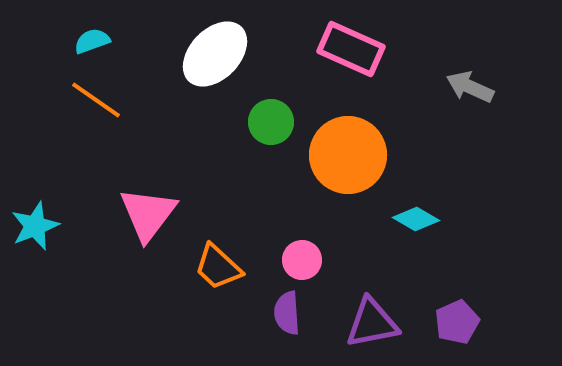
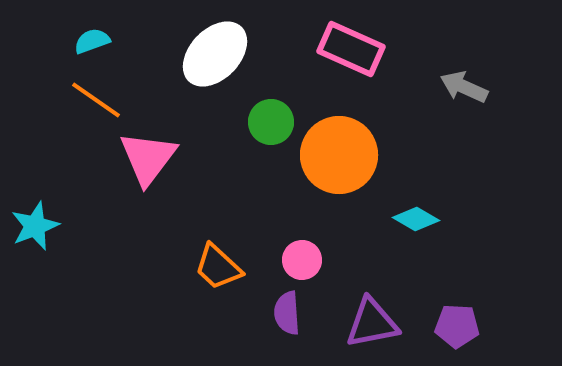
gray arrow: moved 6 px left
orange circle: moved 9 px left
pink triangle: moved 56 px up
purple pentagon: moved 4 px down; rotated 27 degrees clockwise
